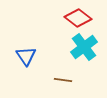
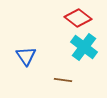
cyan cross: rotated 16 degrees counterclockwise
